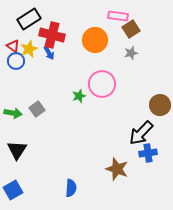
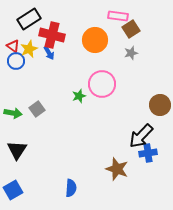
black arrow: moved 3 px down
